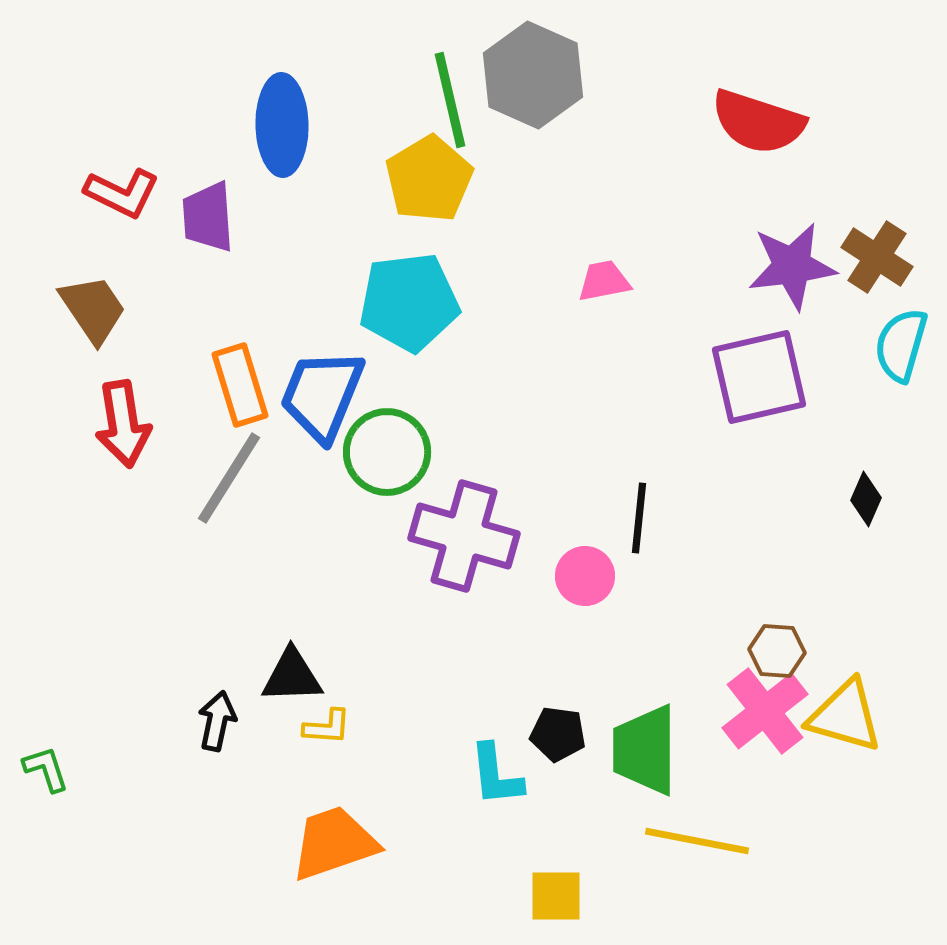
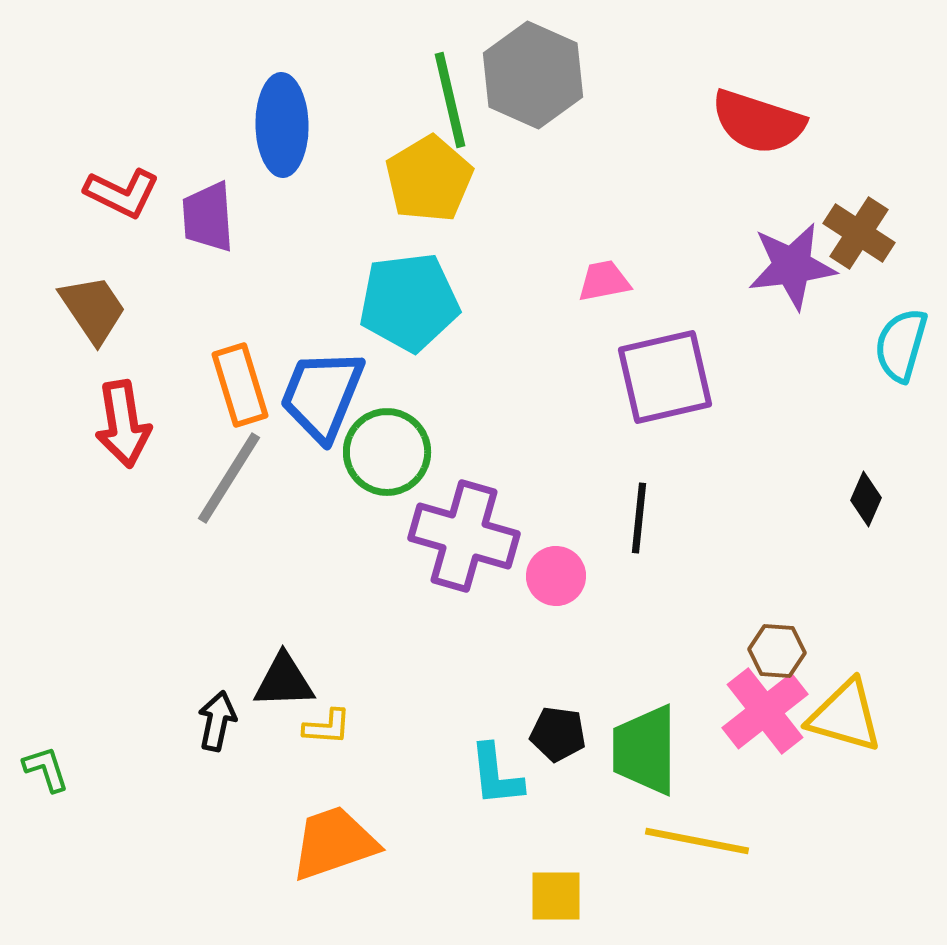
brown cross: moved 18 px left, 24 px up
purple square: moved 94 px left
pink circle: moved 29 px left
black triangle: moved 8 px left, 5 px down
